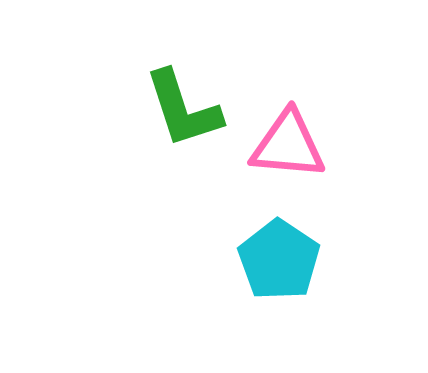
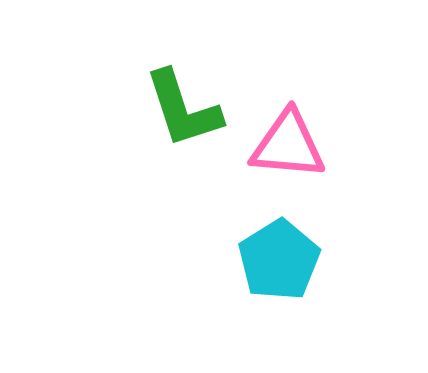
cyan pentagon: rotated 6 degrees clockwise
